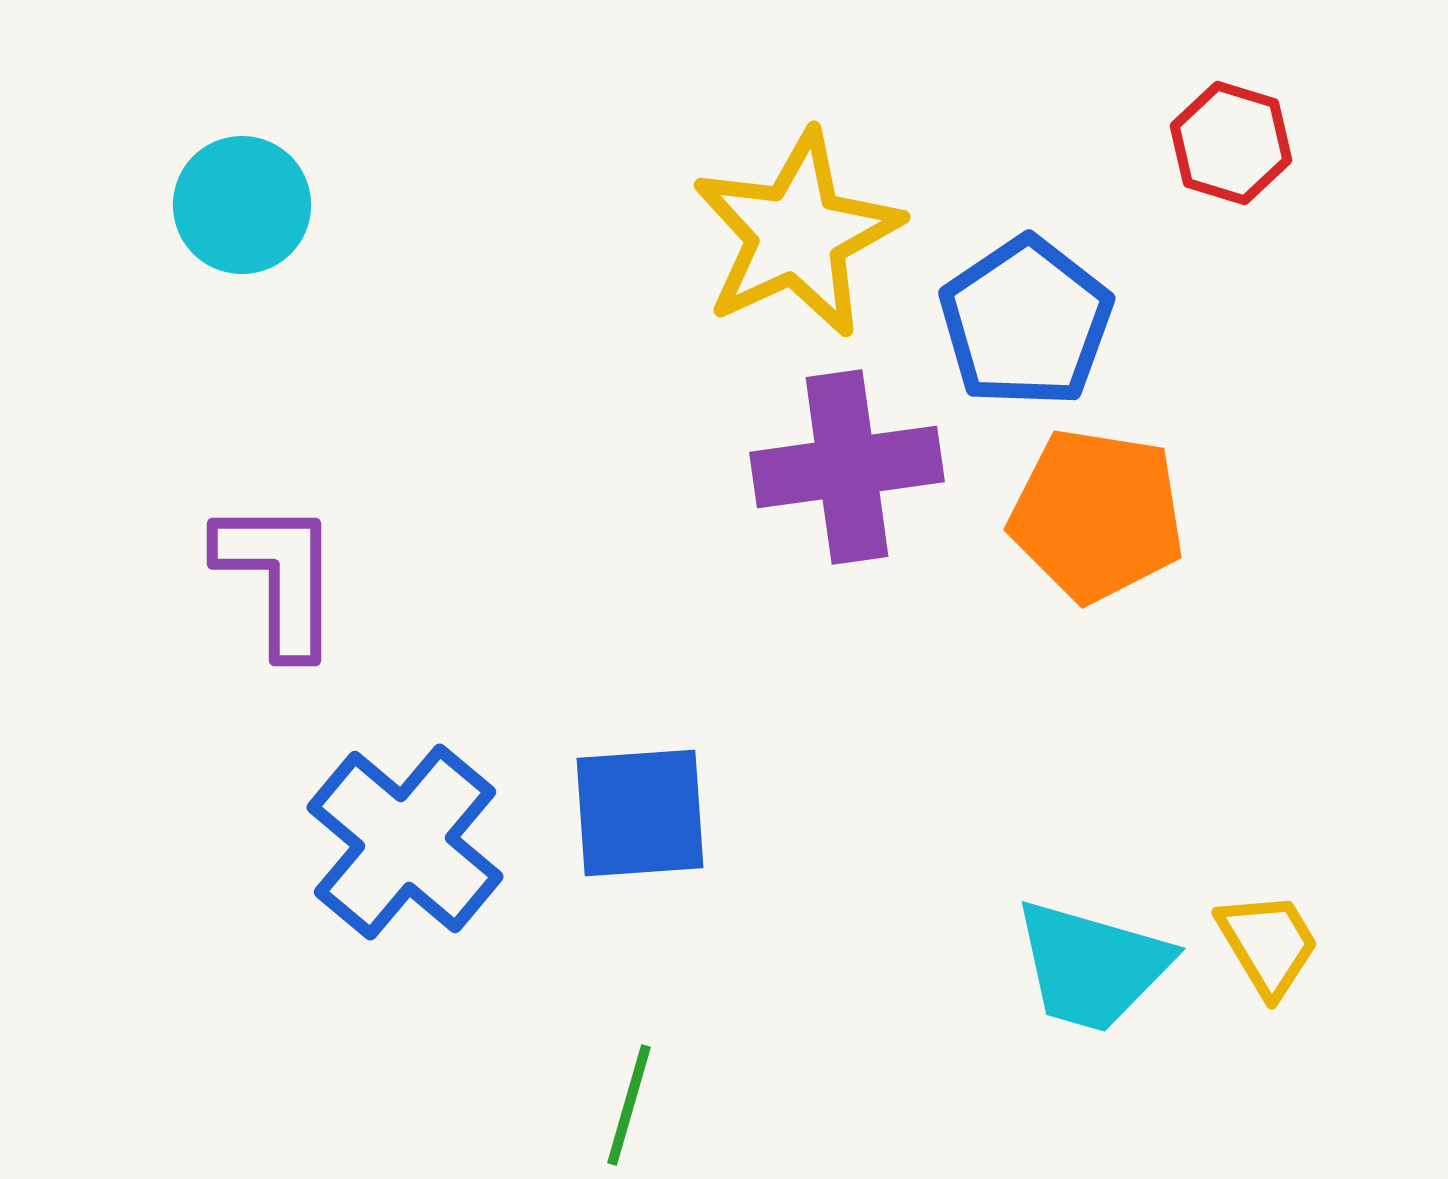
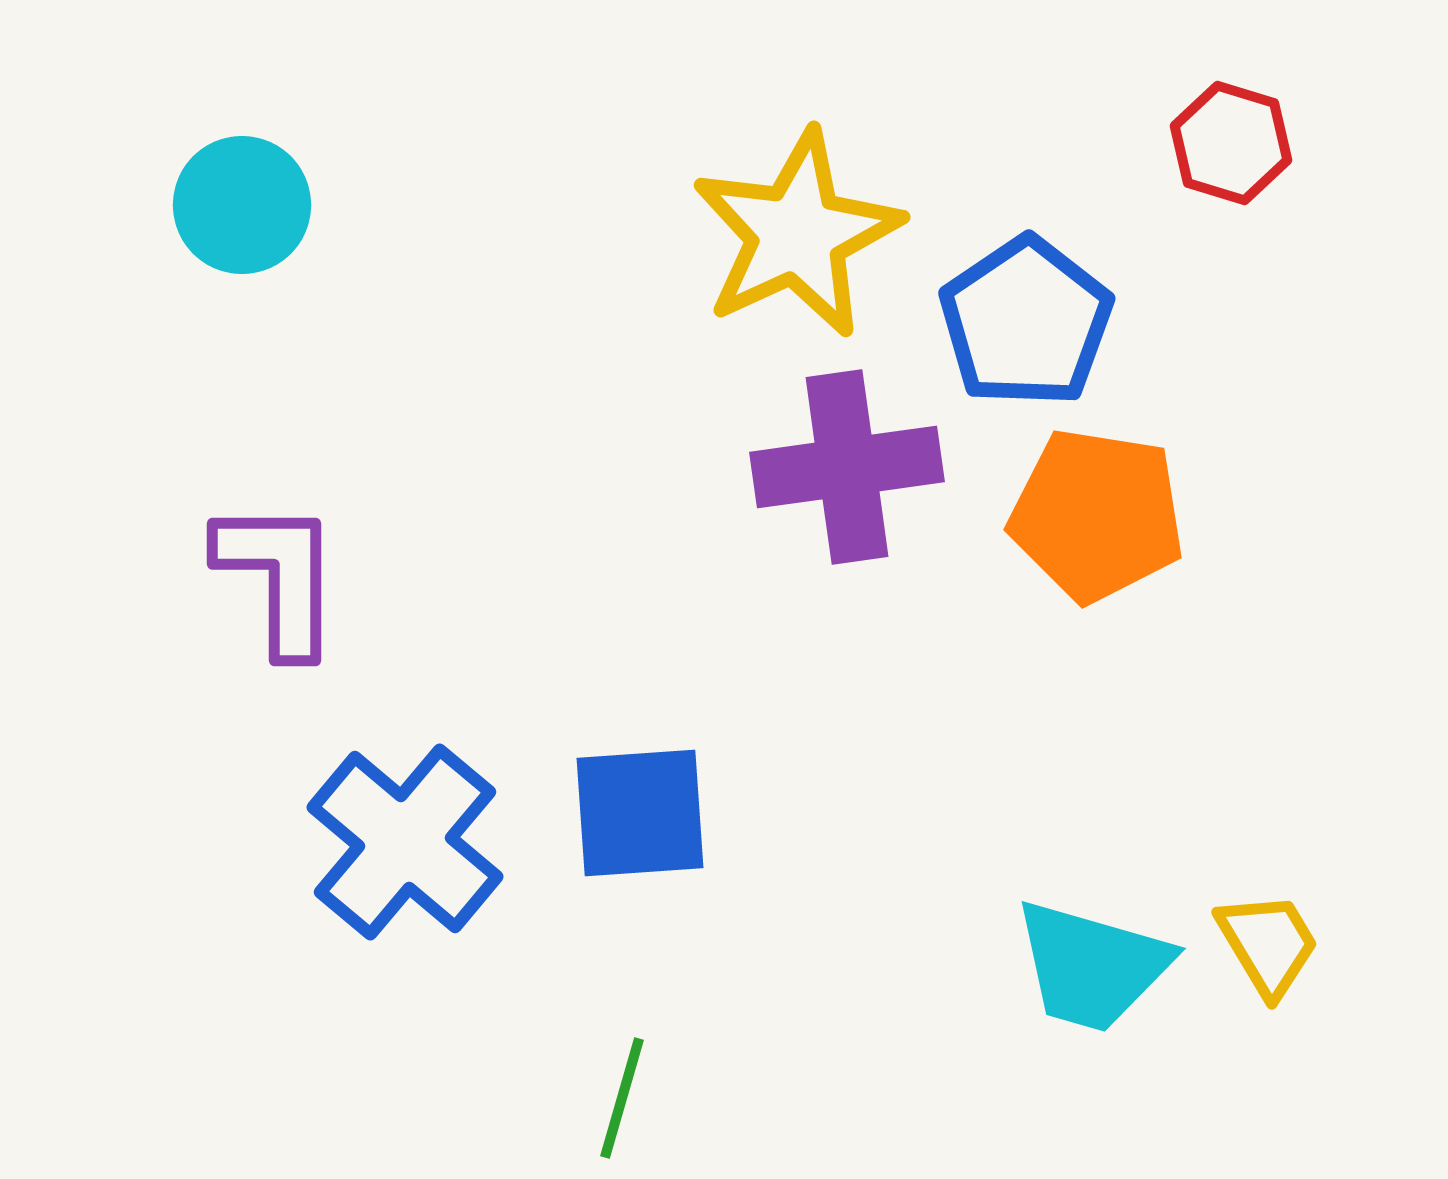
green line: moved 7 px left, 7 px up
